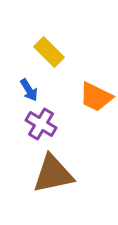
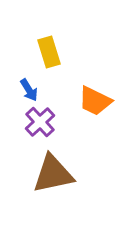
yellow rectangle: rotated 28 degrees clockwise
orange trapezoid: moved 1 px left, 4 px down
purple cross: moved 1 px left, 2 px up; rotated 16 degrees clockwise
